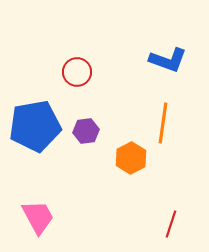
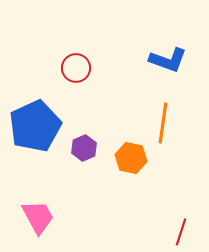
red circle: moved 1 px left, 4 px up
blue pentagon: rotated 15 degrees counterclockwise
purple hexagon: moved 2 px left, 17 px down; rotated 15 degrees counterclockwise
orange hexagon: rotated 20 degrees counterclockwise
red line: moved 10 px right, 8 px down
